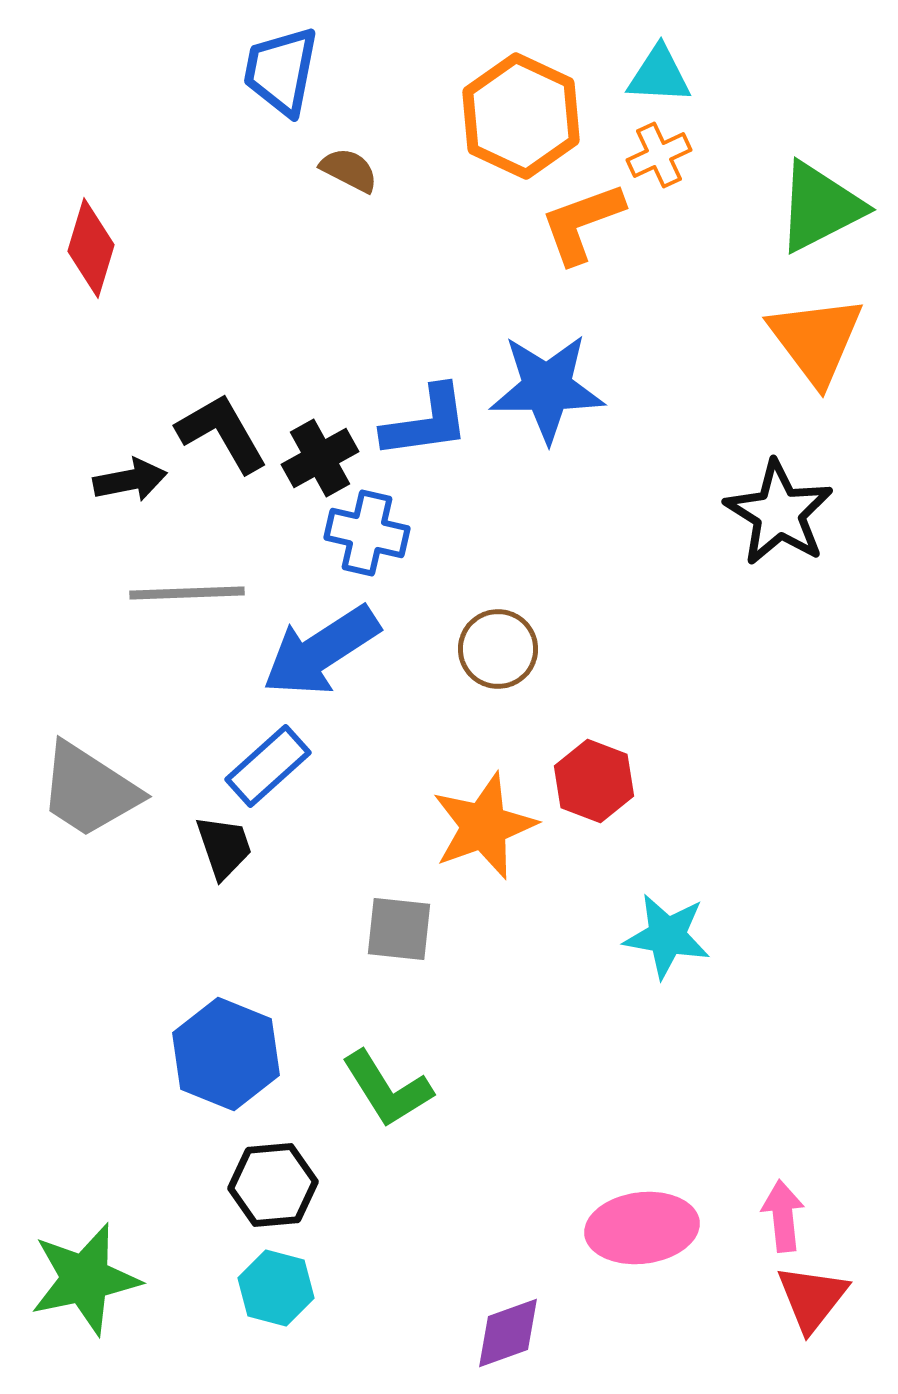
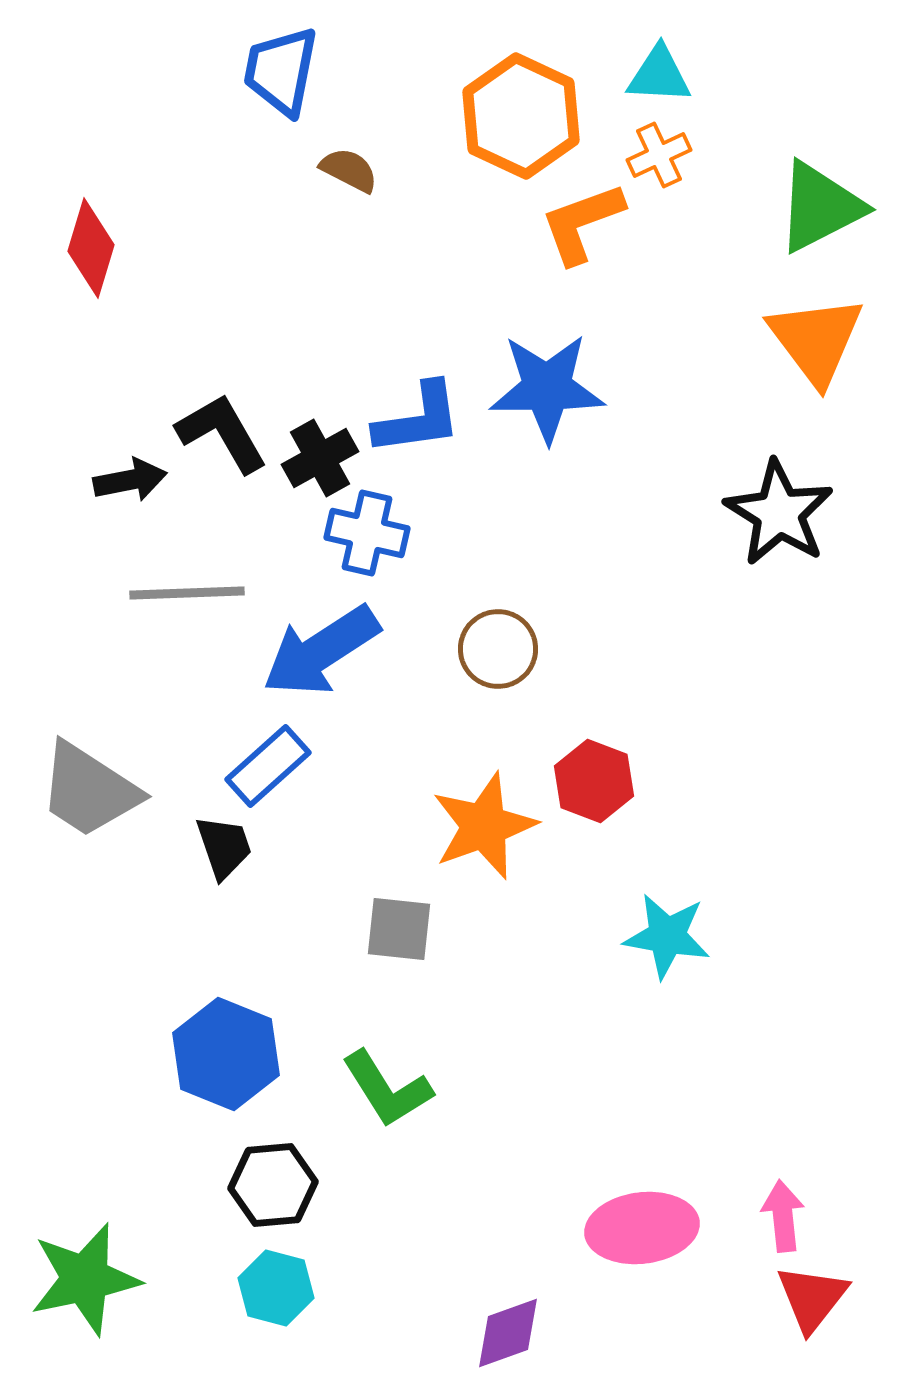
blue L-shape: moved 8 px left, 3 px up
